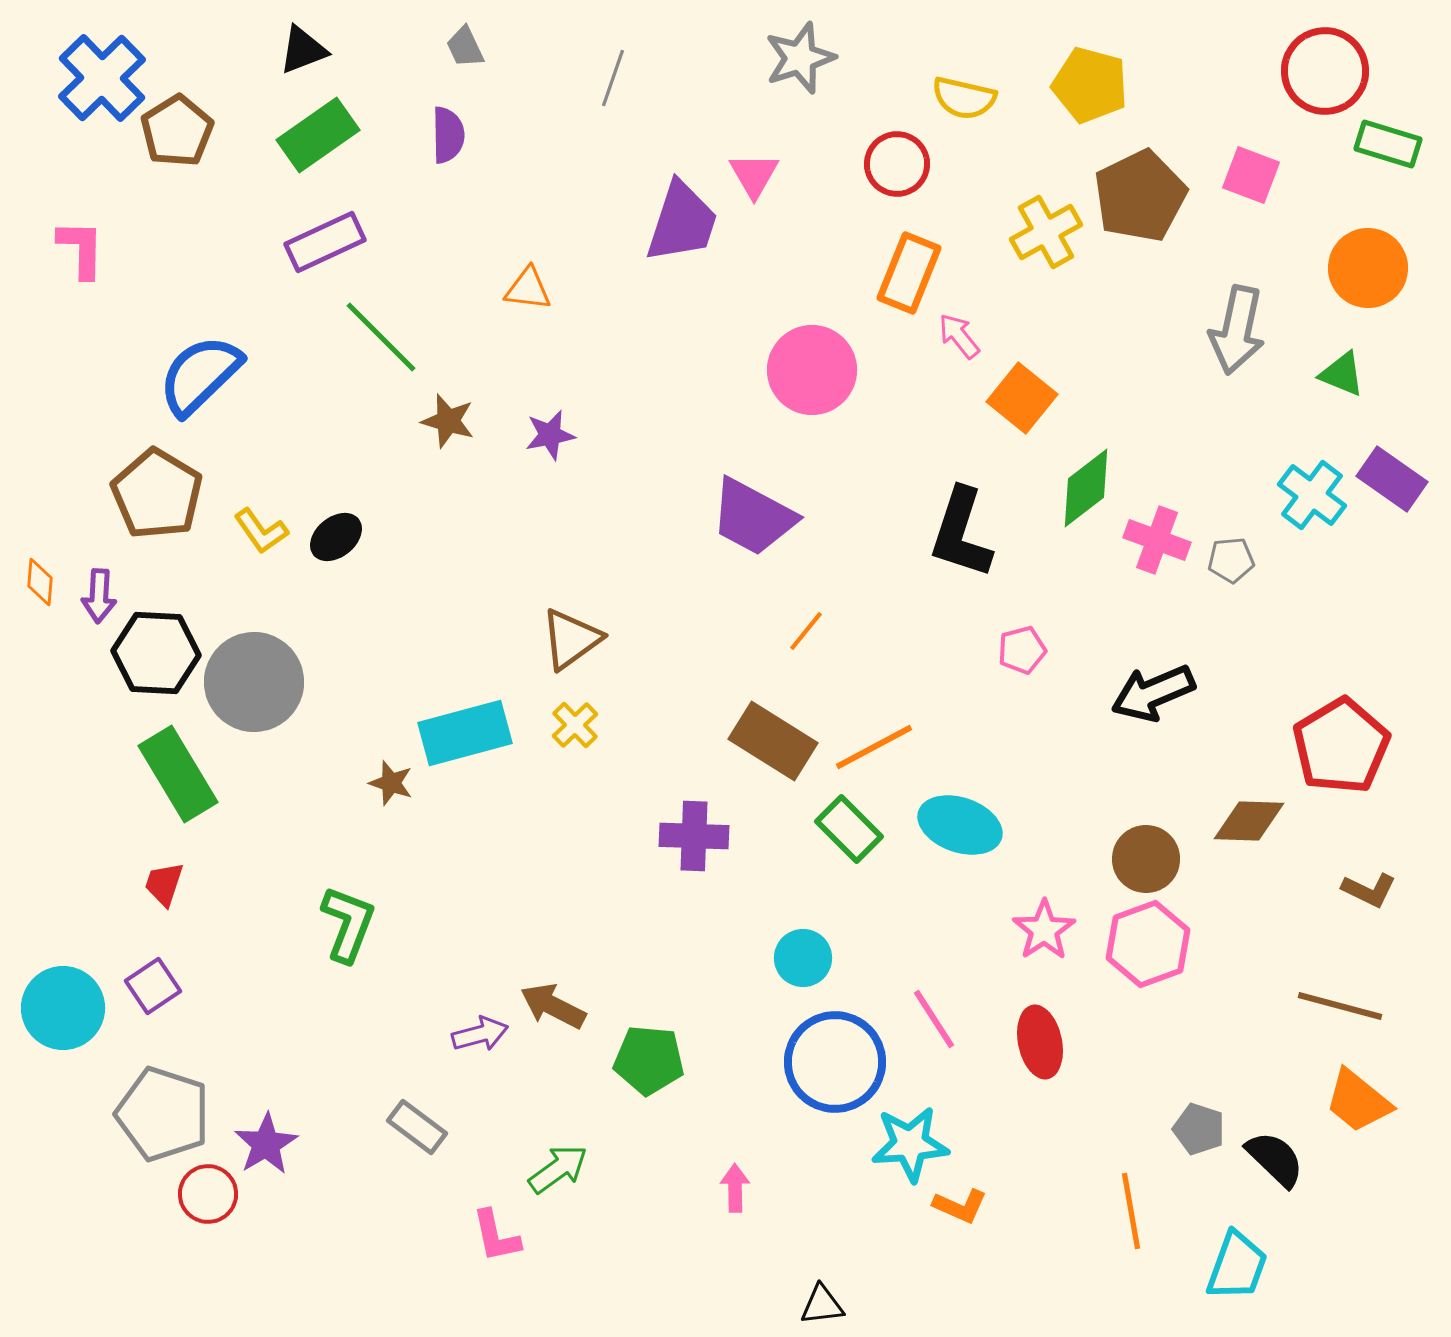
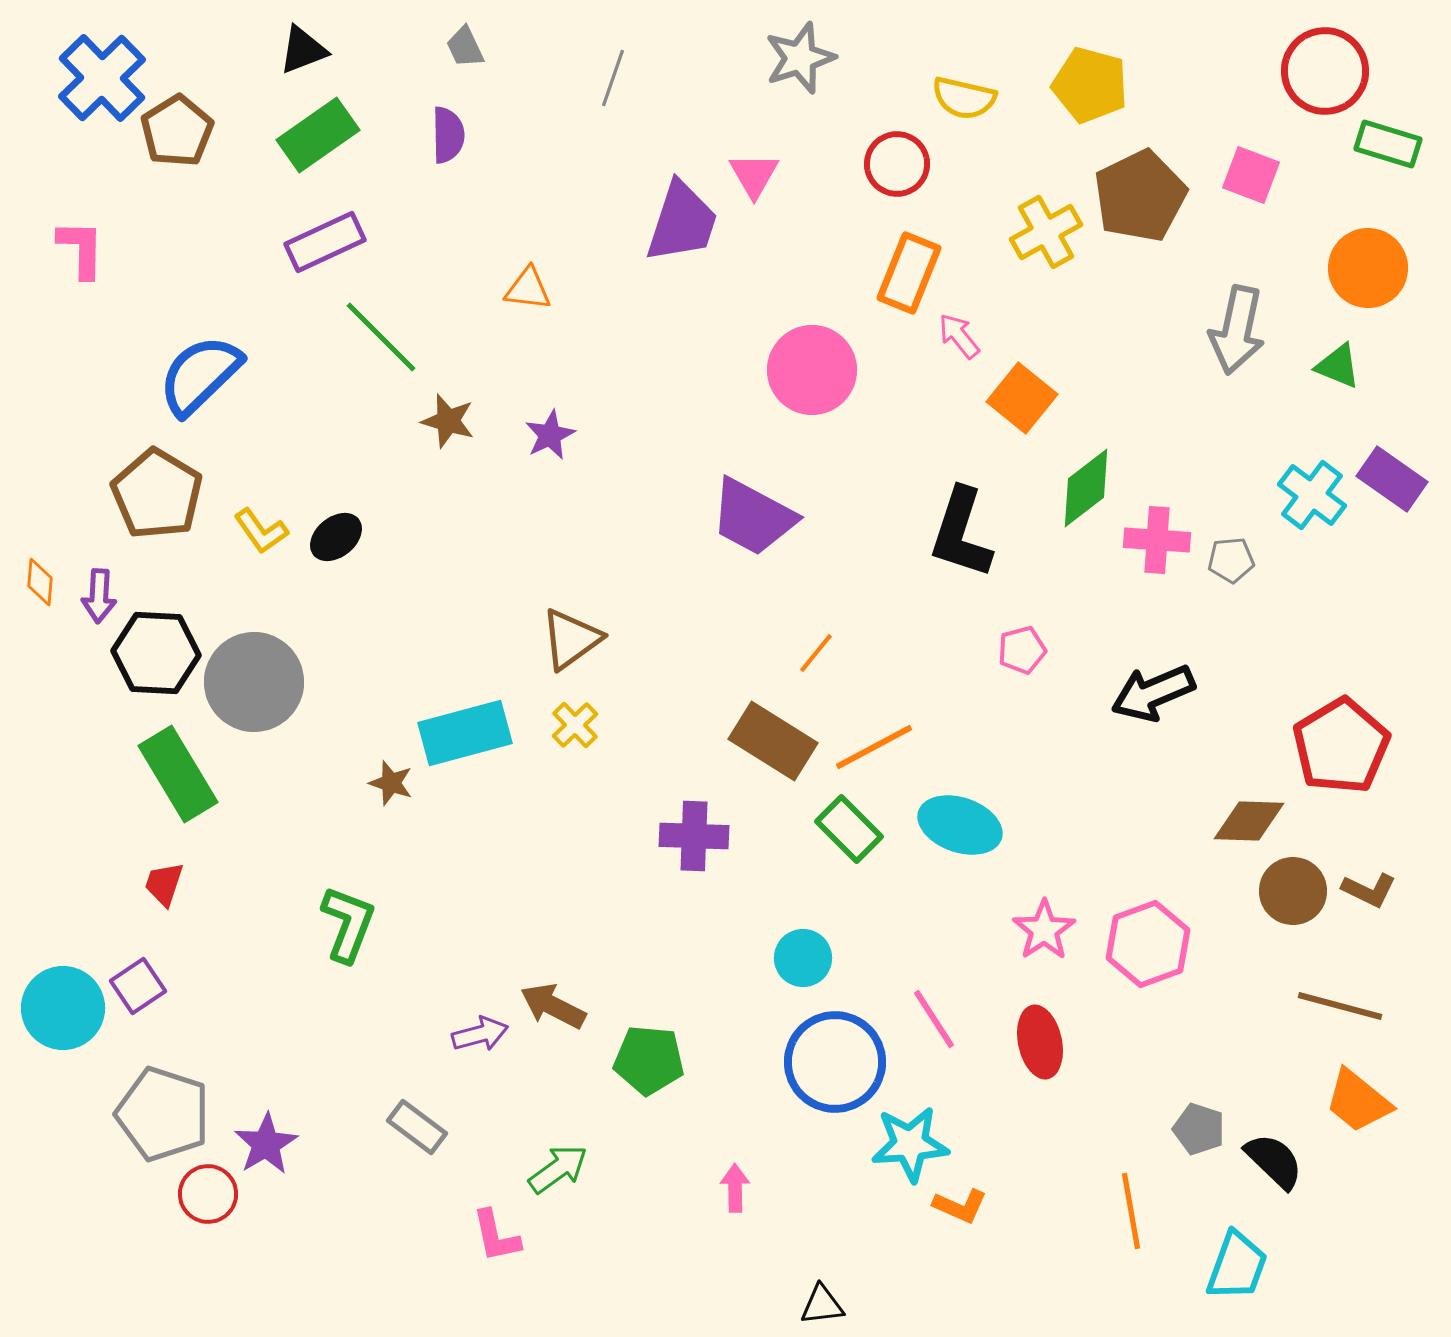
green triangle at (1342, 374): moved 4 px left, 8 px up
purple star at (550, 435): rotated 15 degrees counterclockwise
pink cross at (1157, 540): rotated 16 degrees counterclockwise
orange line at (806, 631): moved 10 px right, 22 px down
brown circle at (1146, 859): moved 147 px right, 32 px down
purple square at (153, 986): moved 15 px left
black semicircle at (1275, 1159): moved 1 px left, 2 px down
